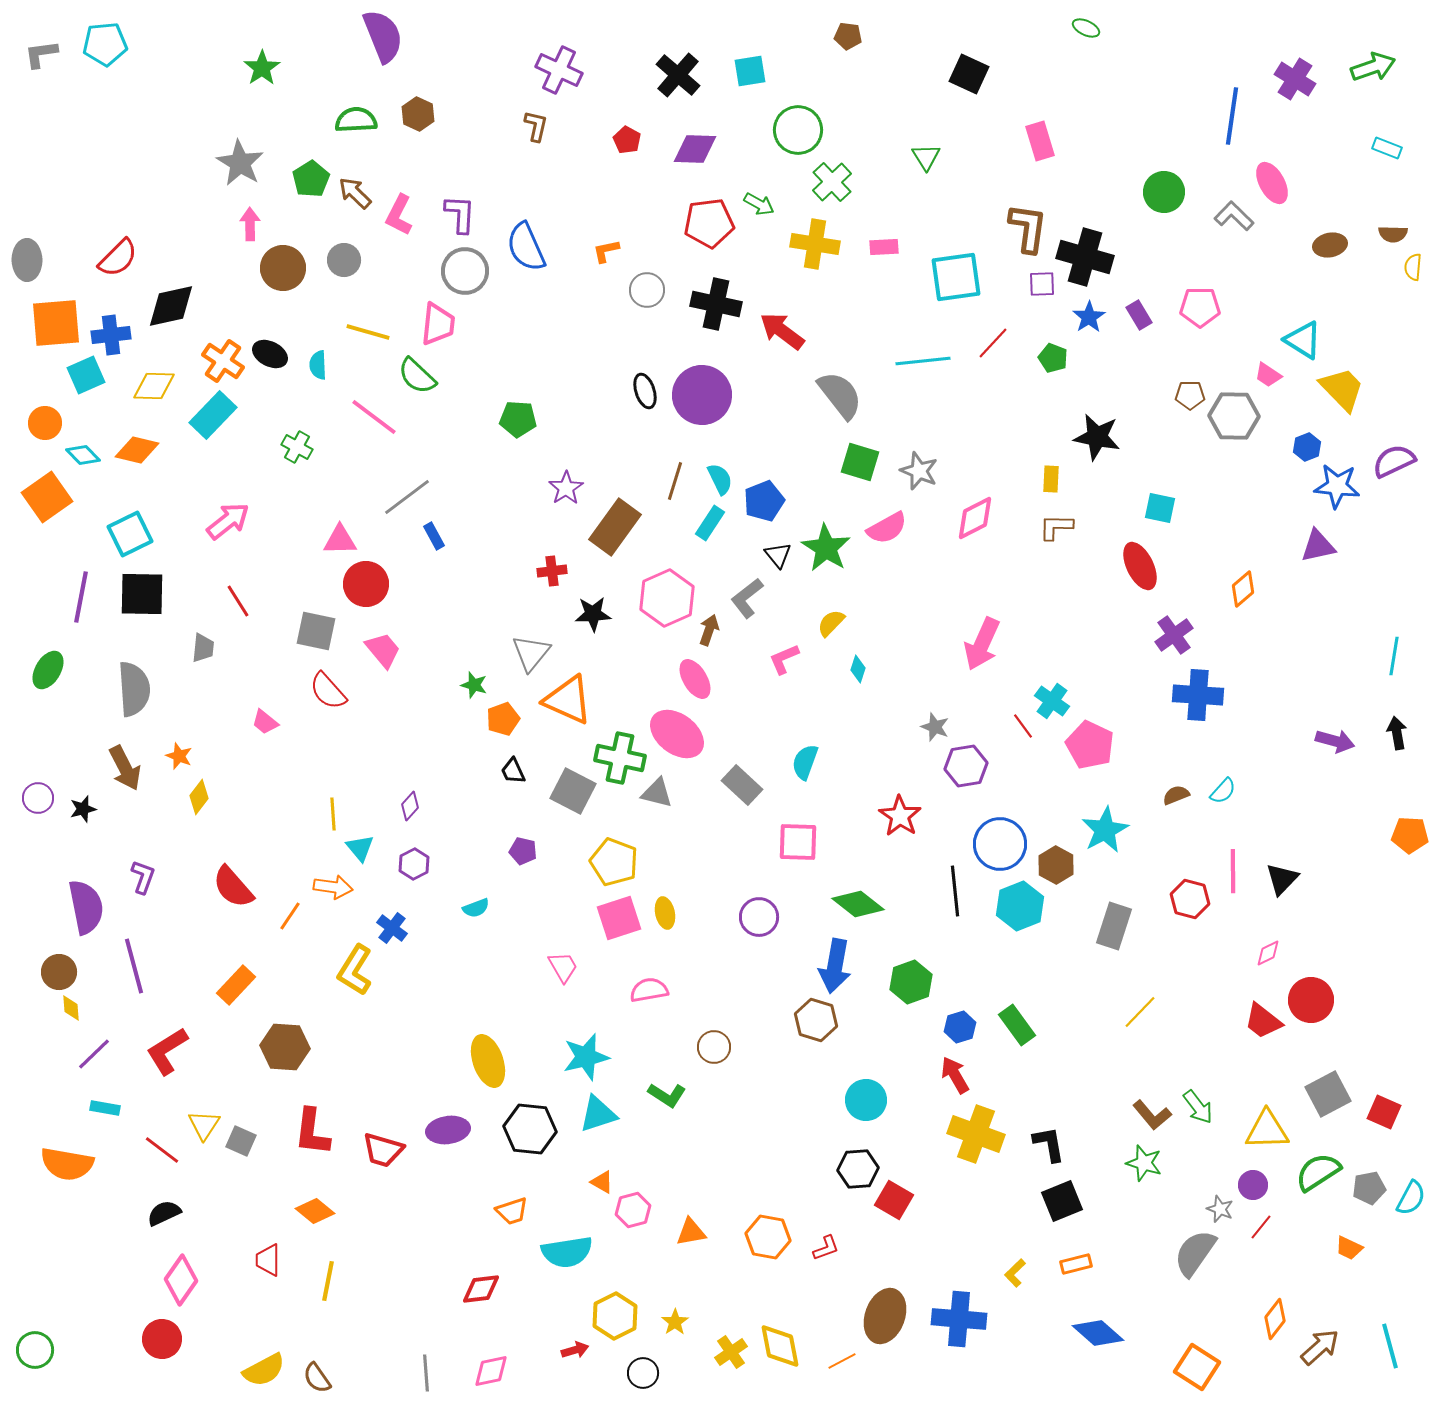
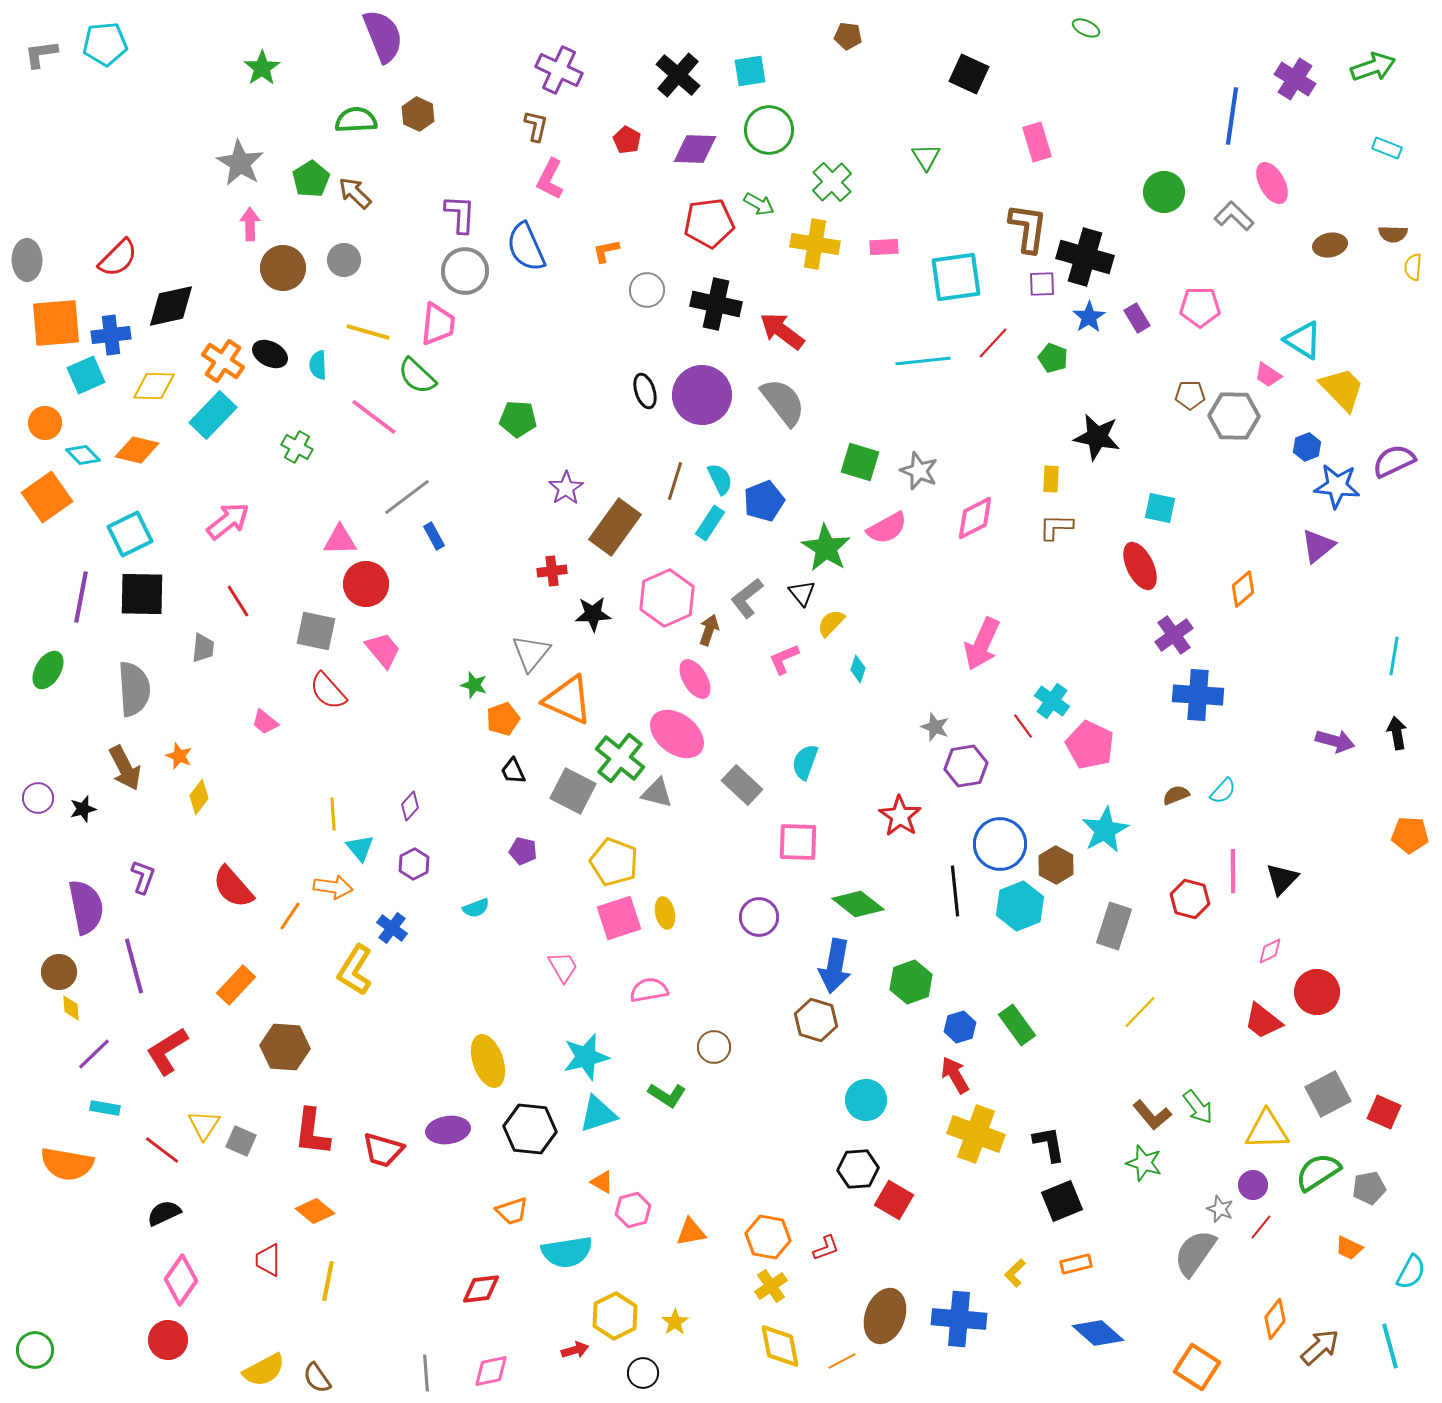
green circle at (798, 130): moved 29 px left
pink rectangle at (1040, 141): moved 3 px left, 1 px down
pink L-shape at (399, 215): moved 151 px right, 36 px up
purple rectangle at (1139, 315): moved 2 px left, 3 px down
gray semicircle at (840, 395): moved 57 px left, 7 px down
purple triangle at (1318, 546): rotated 27 degrees counterclockwise
black triangle at (778, 555): moved 24 px right, 38 px down
green cross at (620, 758): rotated 27 degrees clockwise
pink diamond at (1268, 953): moved 2 px right, 2 px up
red circle at (1311, 1000): moved 6 px right, 8 px up
cyan semicircle at (1411, 1198): moved 74 px down
red circle at (162, 1339): moved 6 px right, 1 px down
yellow cross at (731, 1352): moved 40 px right, 66 px up
